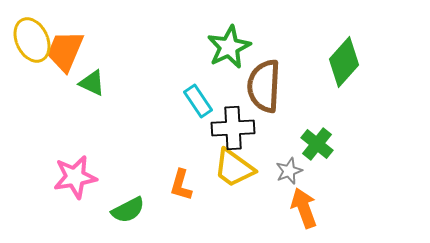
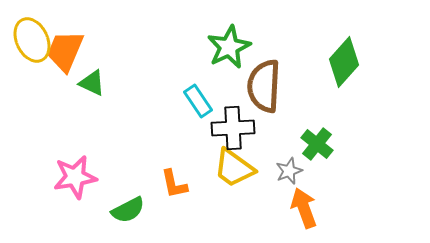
orange L-shape: moved 7 px left, 1 px up; rotated 28 degrees counterclockwise
